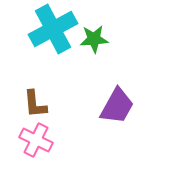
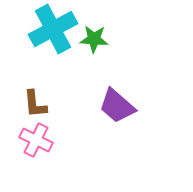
green star: rotated 8 degrees clockwise
purple trapezoid: rotated 102 degrees clockwise
